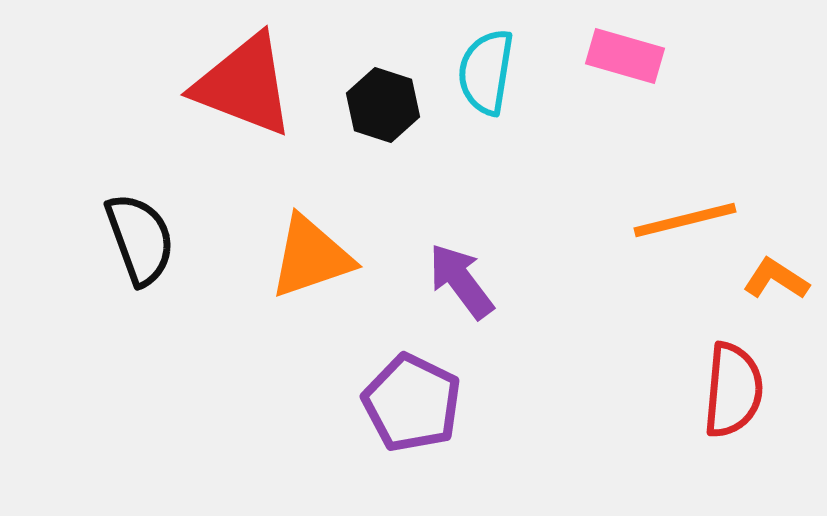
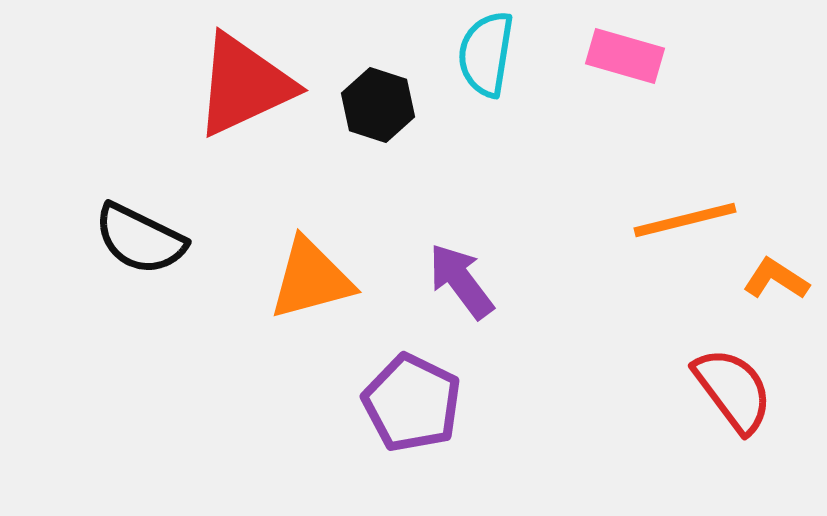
cyan semicircle: moved 18 px up
red triangle: rotated 46 degrees counterclockwise
black hexagon: moved 5 px left
black semicircle: rotated 136 degrees clockwise
orange triangle: moved 22 px down; rotated 4 degrees clockwise
red semicircle: rotated 42 degrees counterclockwise
